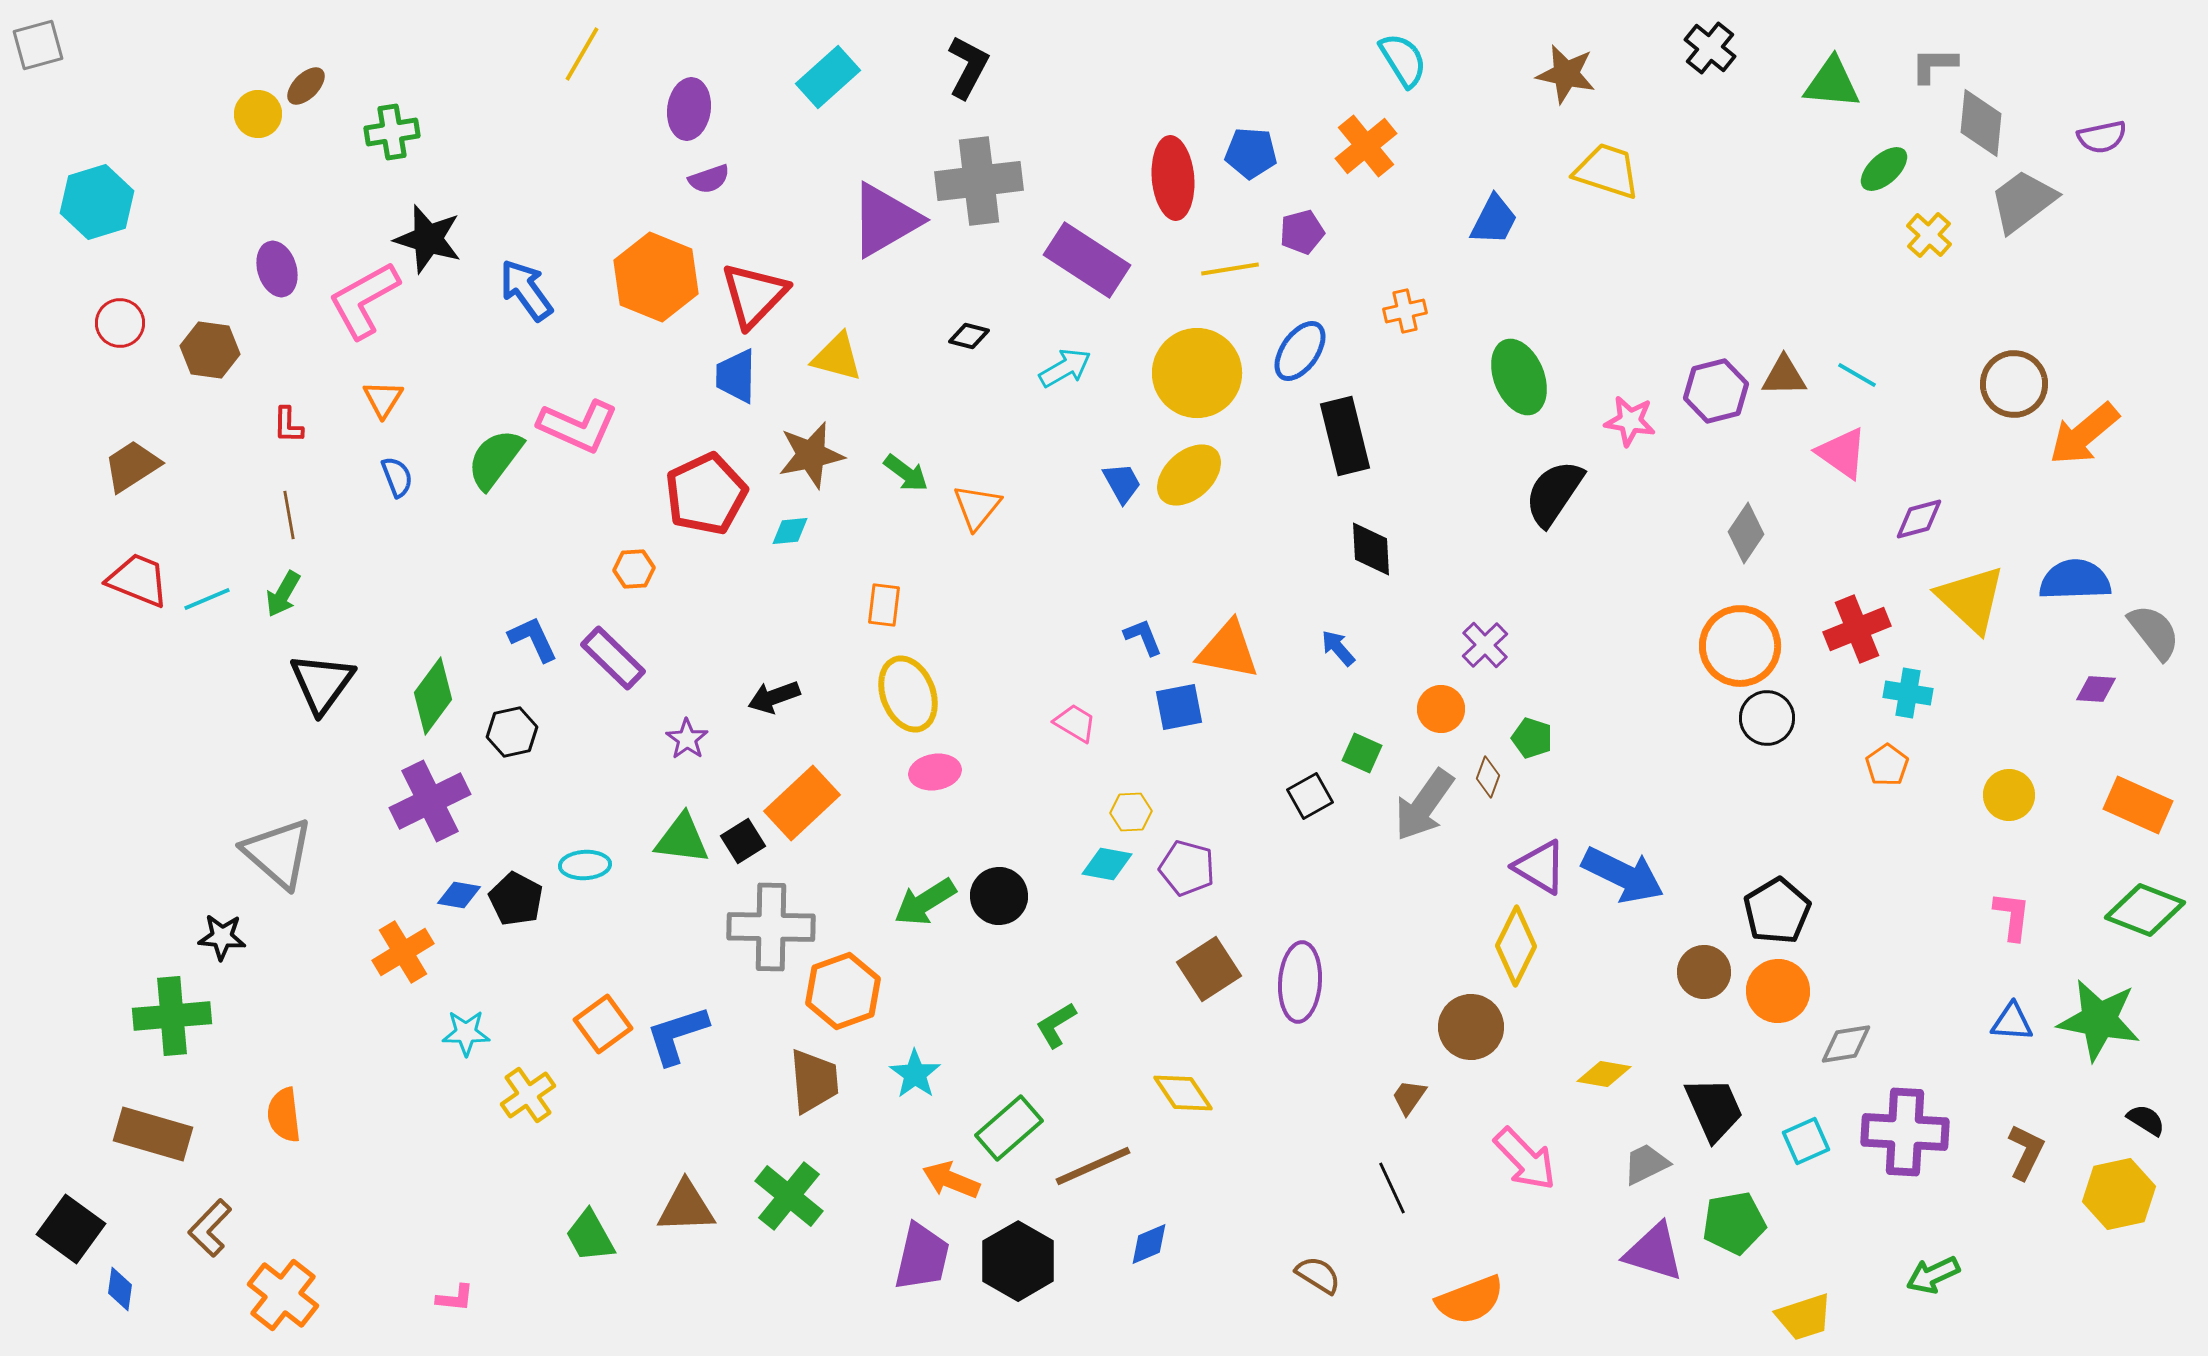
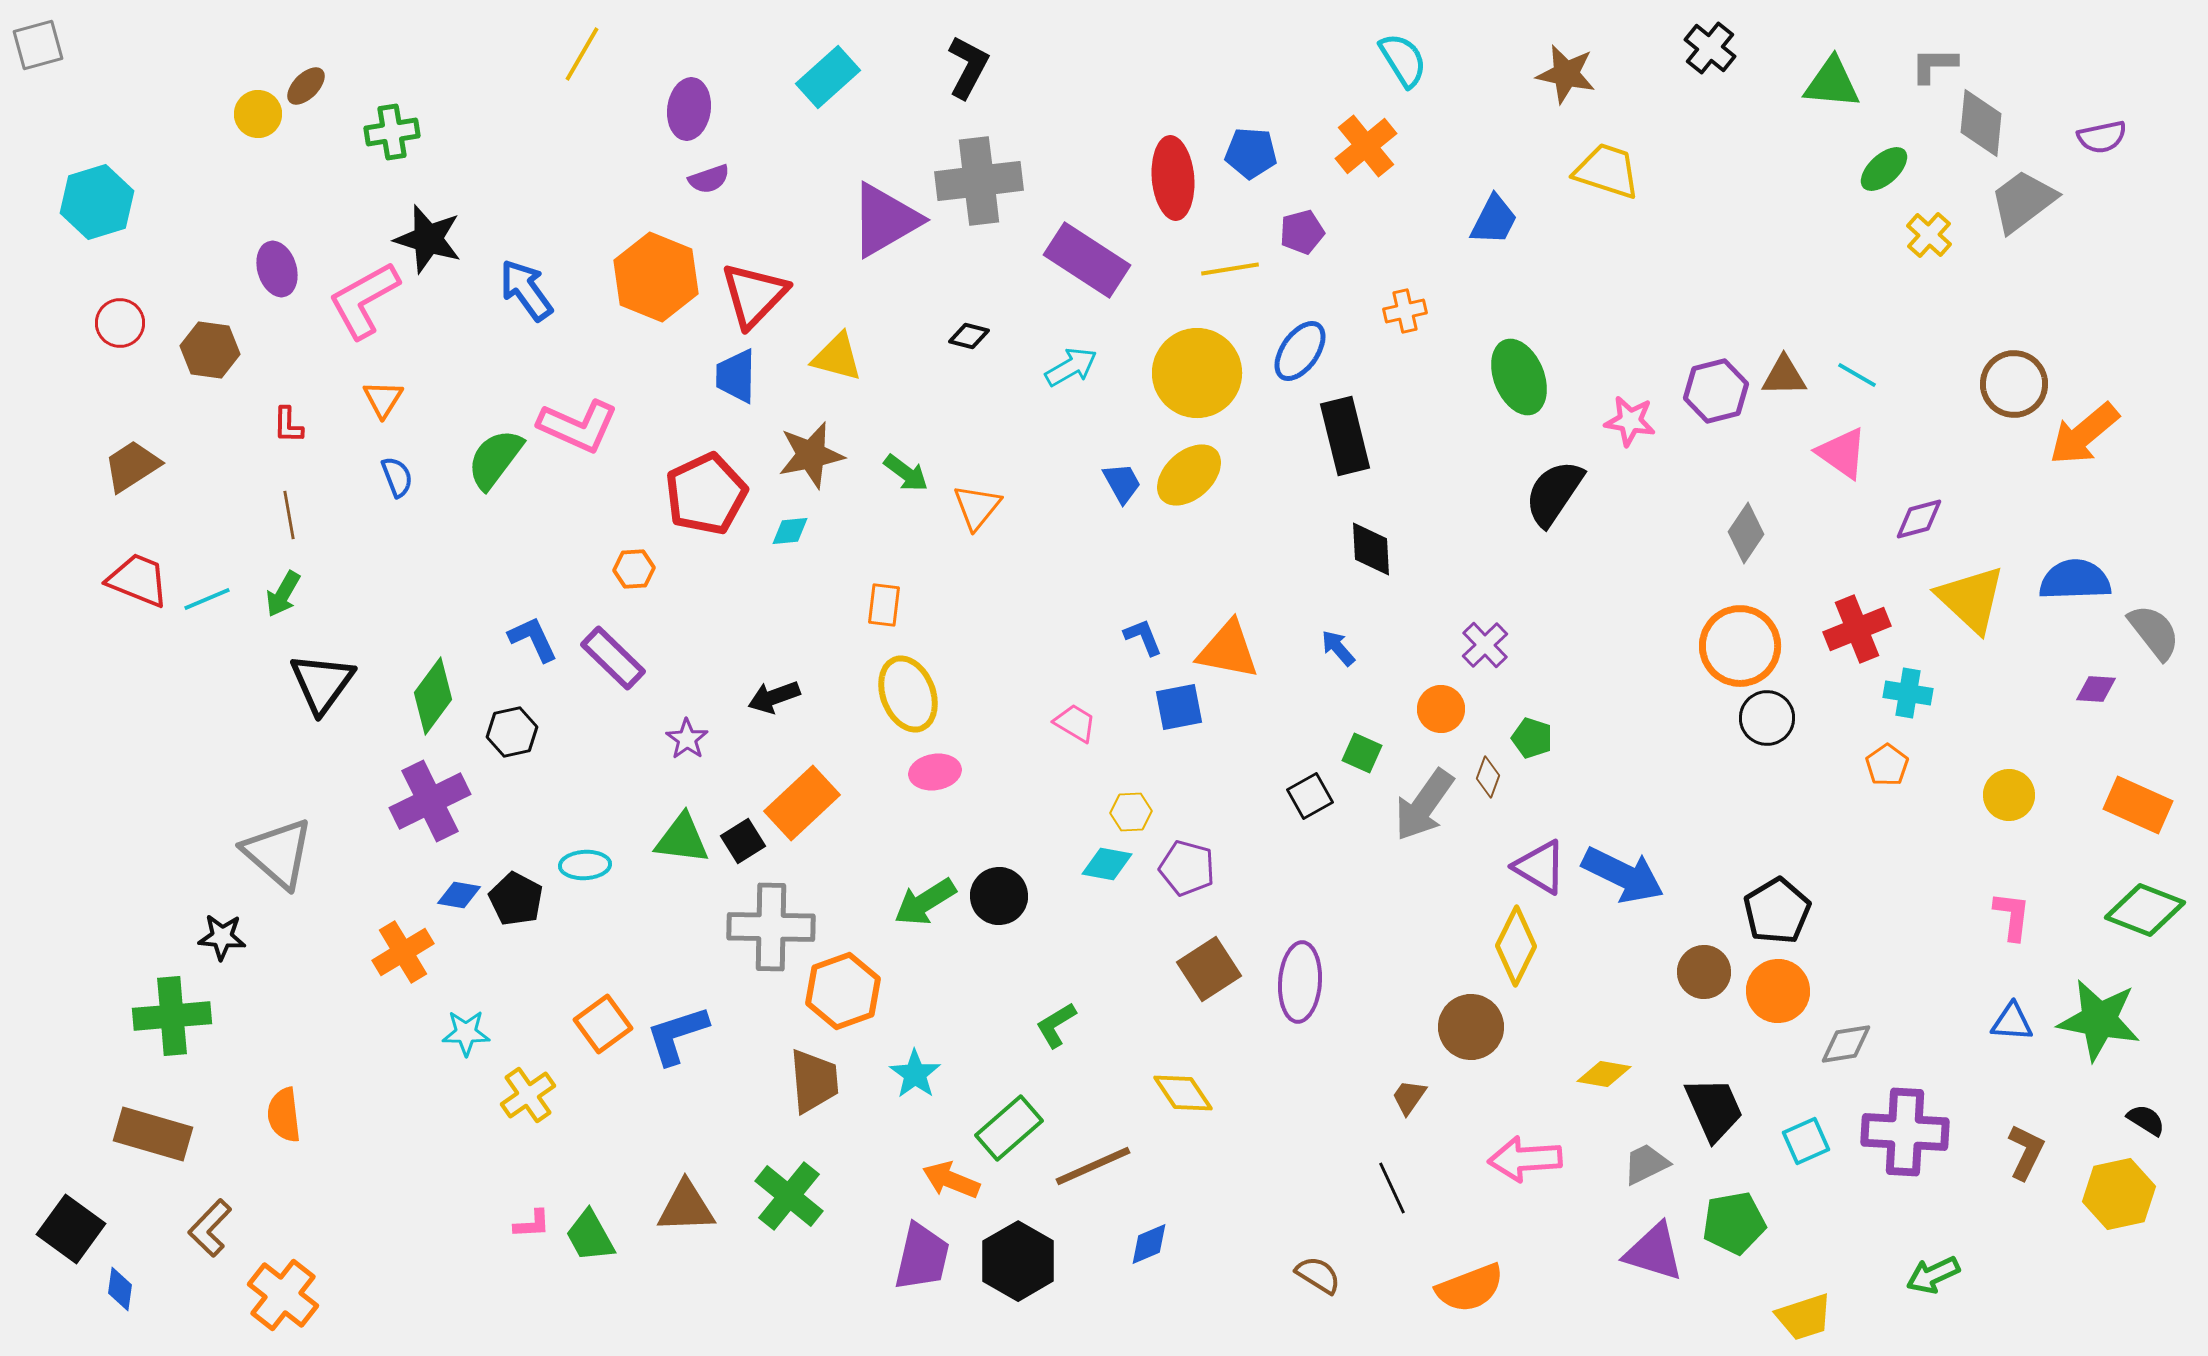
cyan arrow at (1065, 368): moved 6 px right, 1 px up
pink arrow at (1525, 1159): rotated 130 degrees clockwise
pink L-shape at (455, 1298): moved 77 px right, 74 px up; rotated 9 degrees counterclockwise
orange semicircle at (1470, 1300): moved 12 px up
